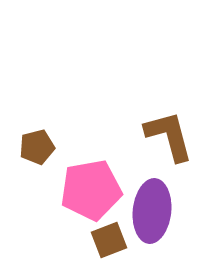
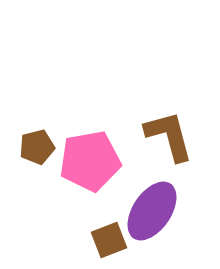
pink pentagon: moved 1 px left, 29 px up
purple ellipse: rotated 28 degrees clockwise
